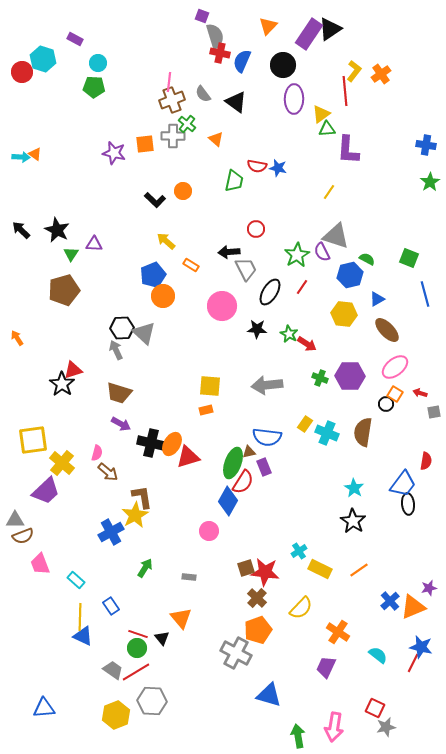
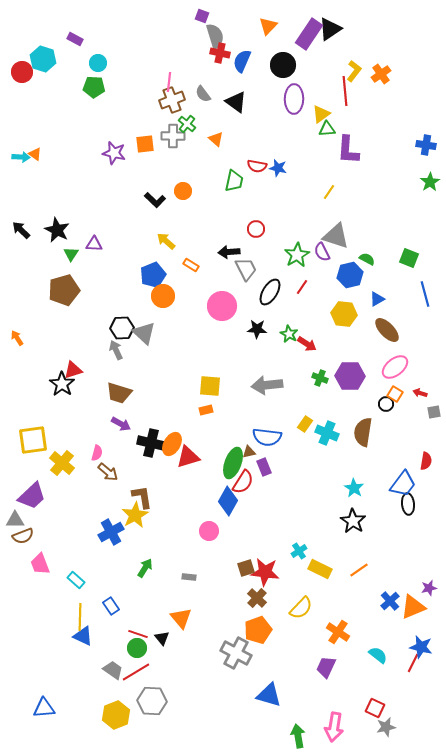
purple trapezoid at (46, 491): moved 14 px left, 5 px down
